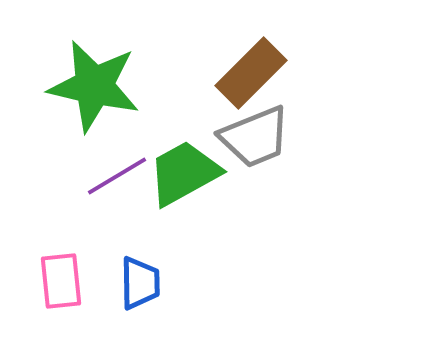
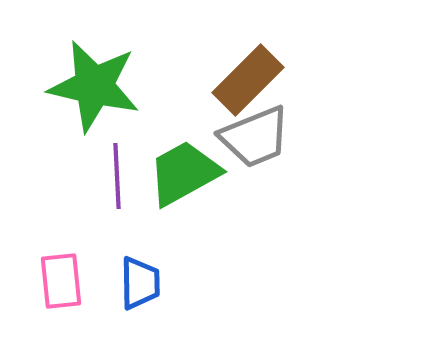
brown rectangle: moved 3 px left, 7 px down
purple line: rotated 62 degrees counterclockwise
